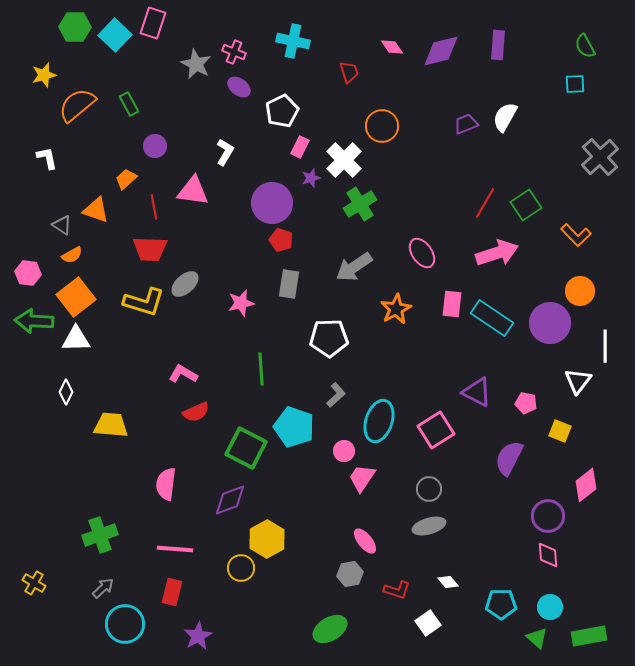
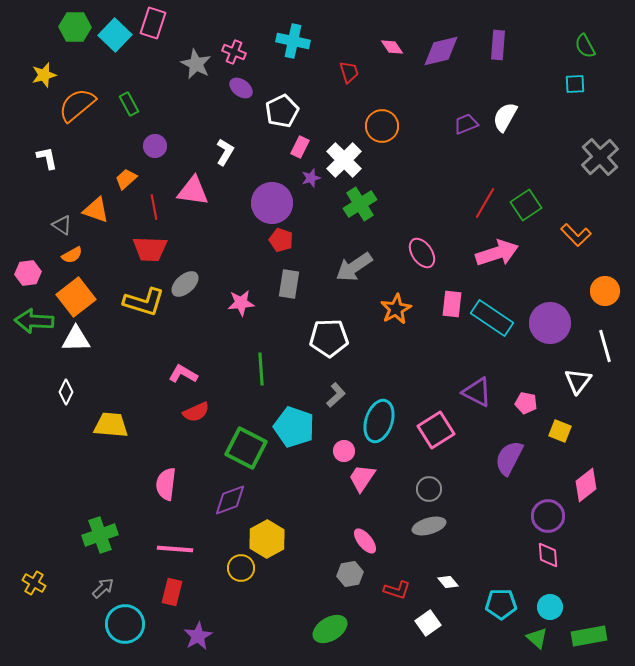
purple ellipse at (239, 87): moved 2 px right, 1 px down
pink hexagon at (28, 273): rotated 15 degrees counterclockwise
orange circle at (580, 291): moved 25 px right
pink star at (241, 303): rotated 8 degrees clockwise
white line at (605, 346): rotated 16 degrees counterclockwise
